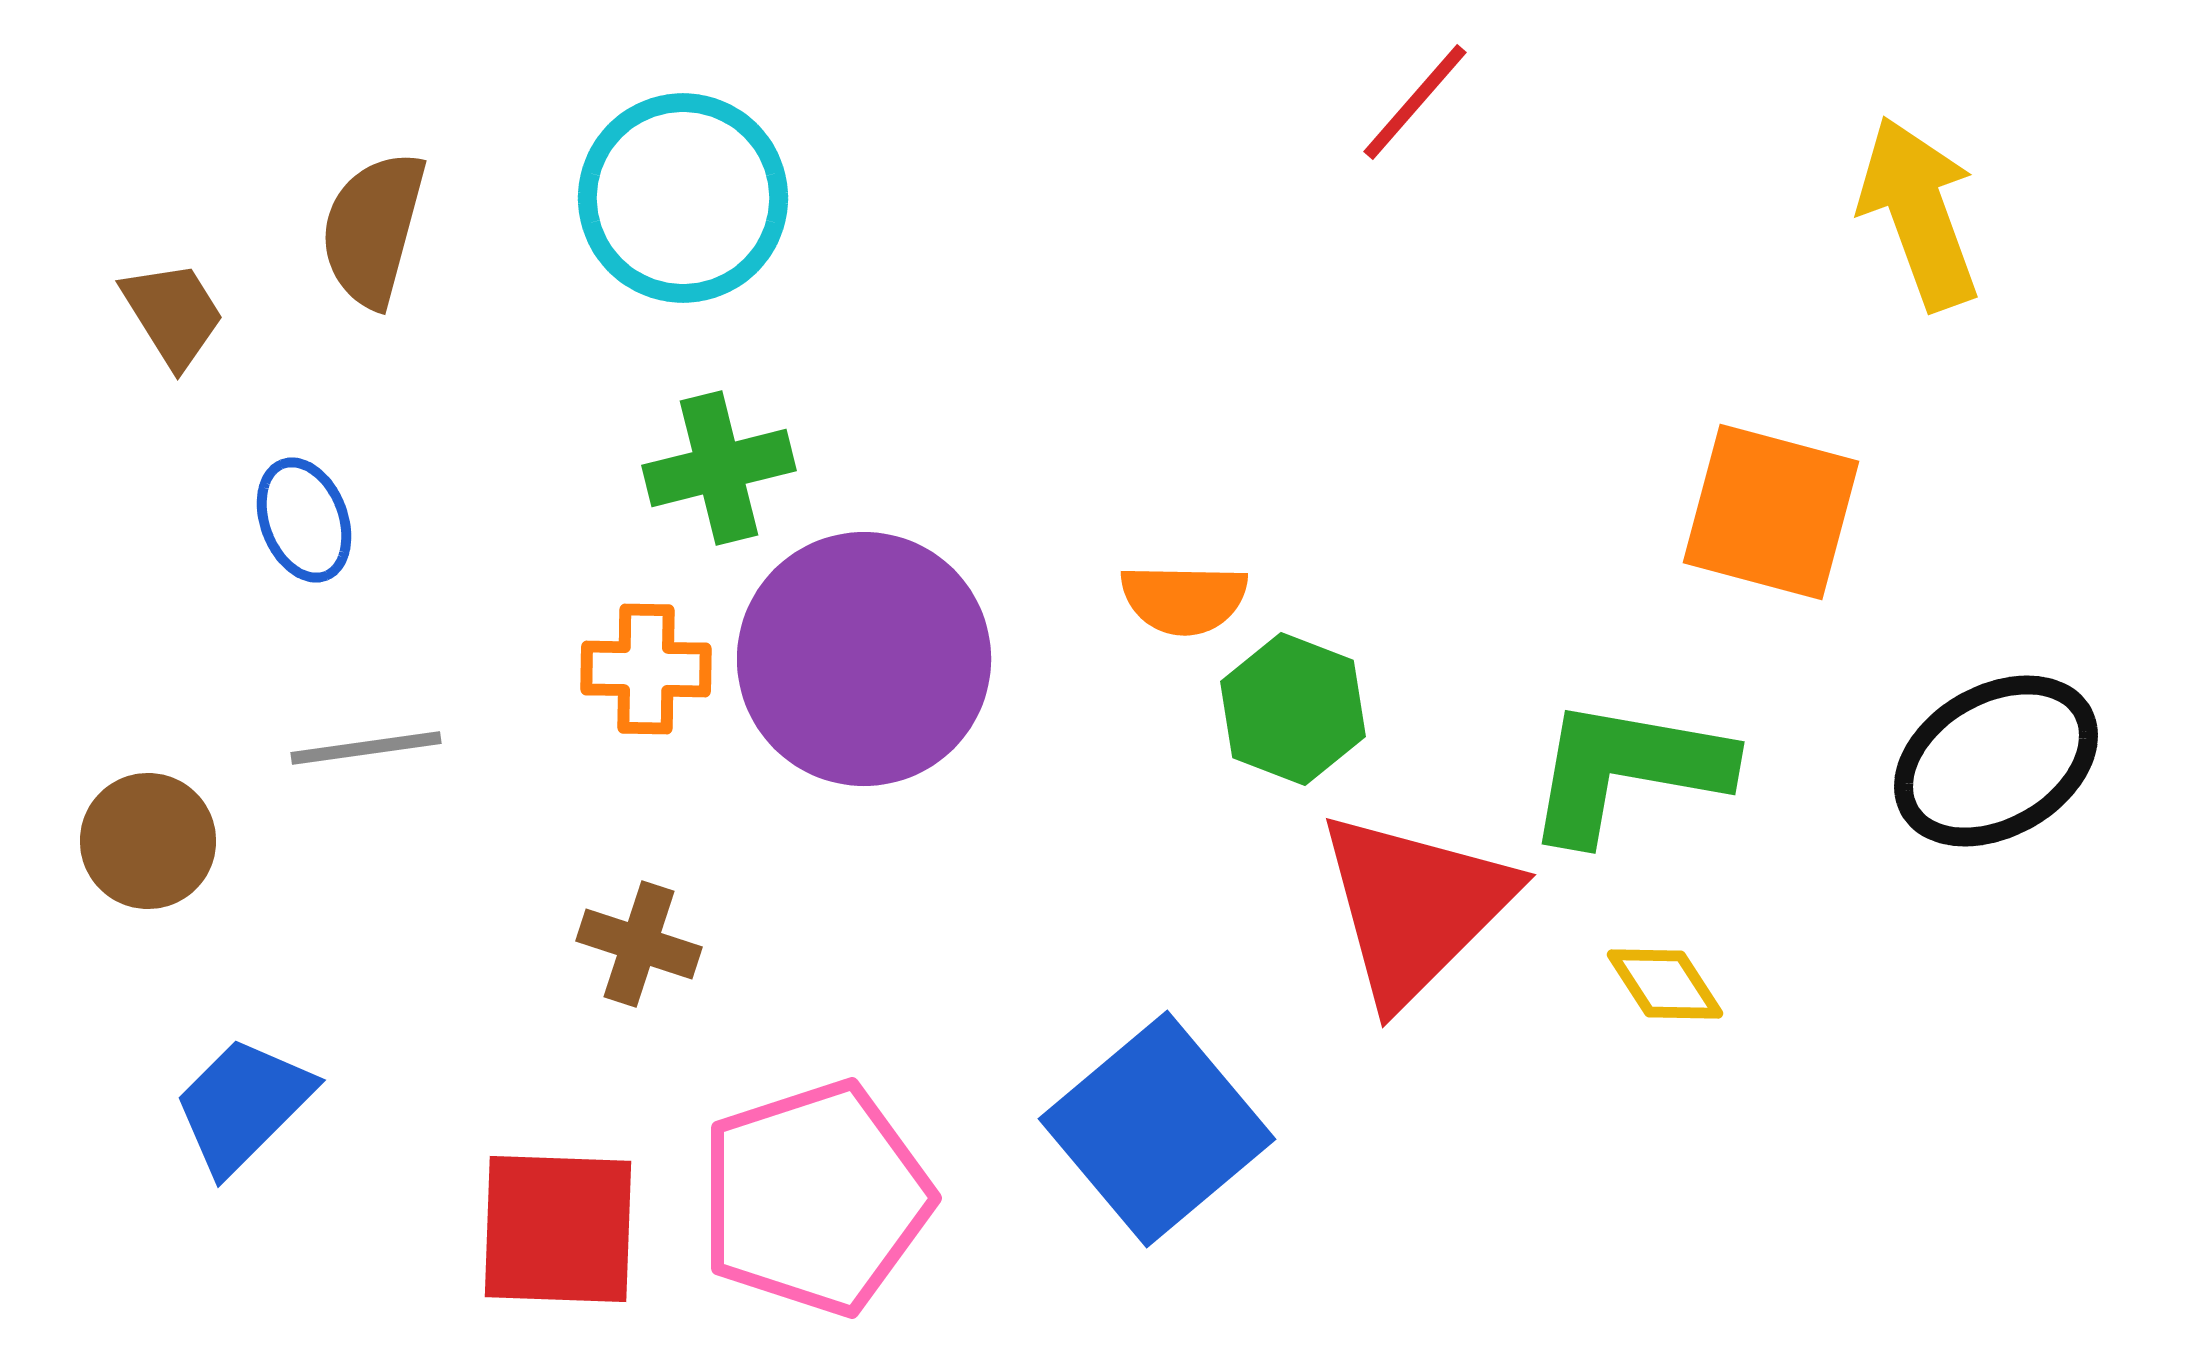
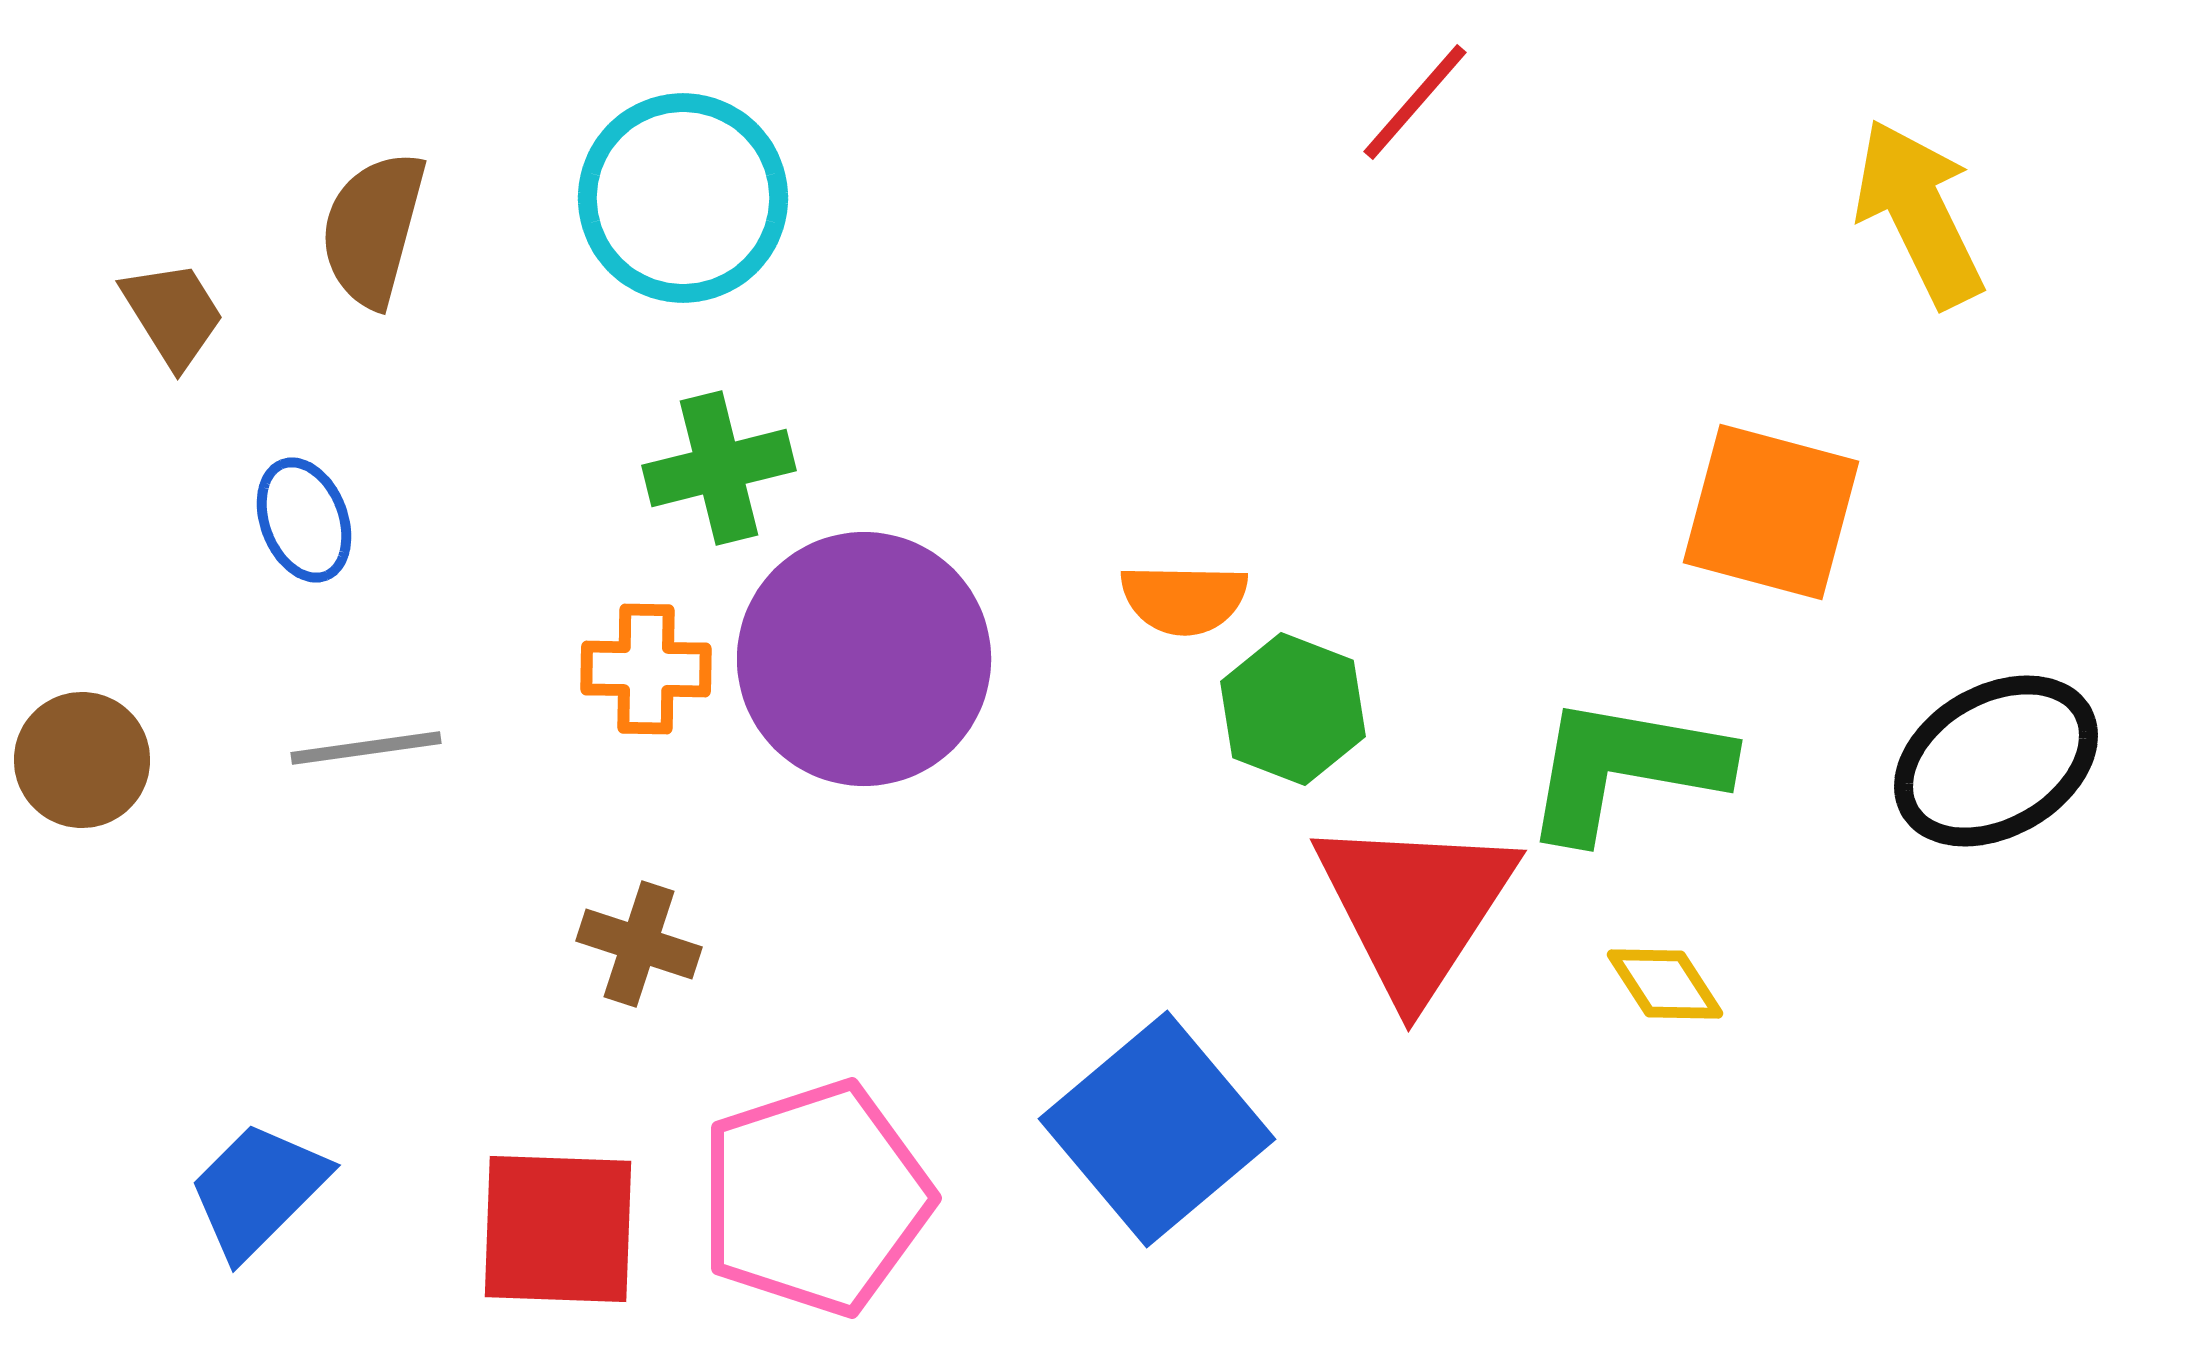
yellow arrow: rotated 6 degrees counterclockwise
green L-shape: moved 2 px left, 2 px up
brown circle: moved 66 px left, 81 px up
red triangle: rotated 12 degrees counterclockwise
blue trapezoid: moved 15 px right, 85 px down
